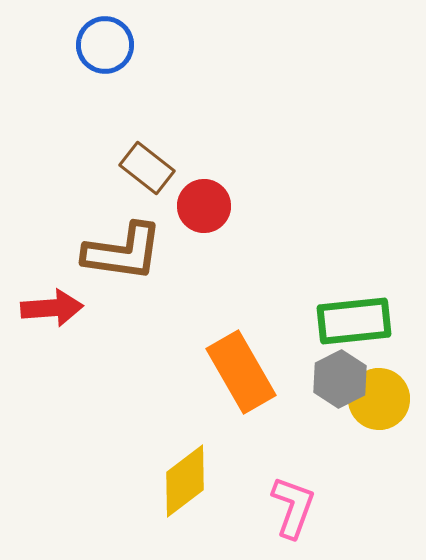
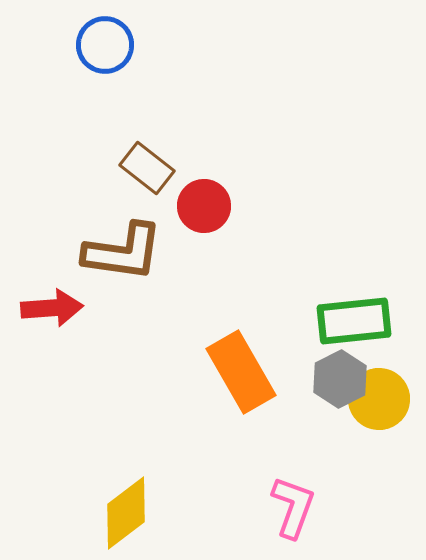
yellow diamond: moved 59 px left, 32 px down
